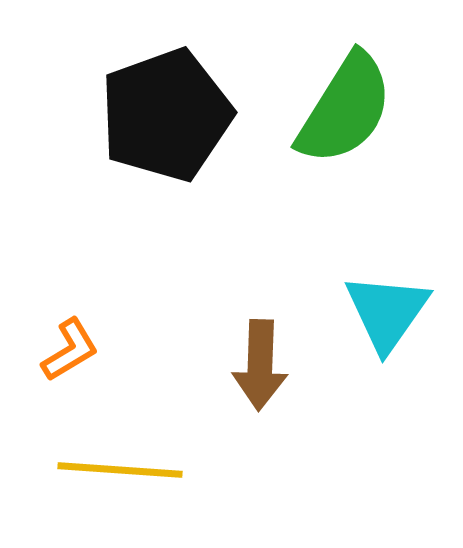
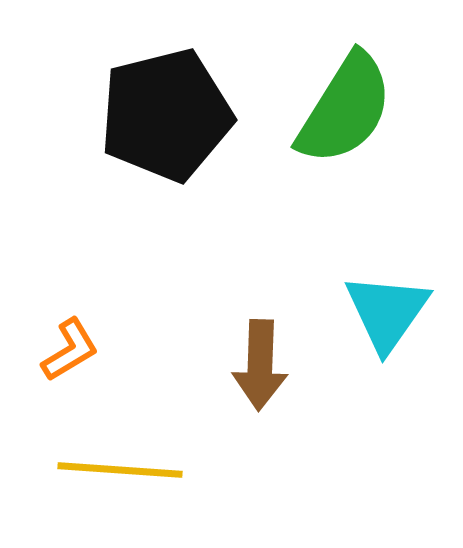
black pentagon: rotated 6 degrees clockwise
